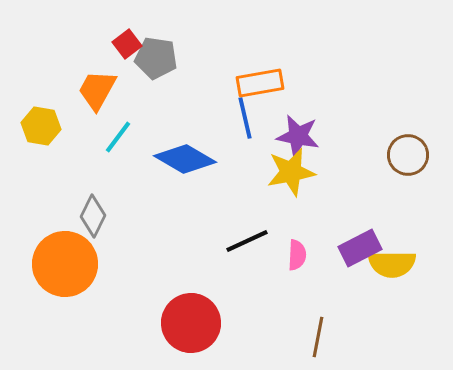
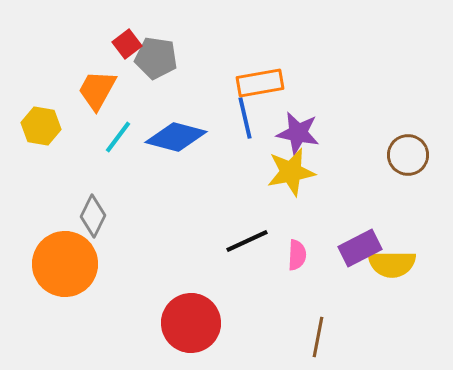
purple star: moved 3 px up
blue diamond: moved 9 px left, 22 px up; rotated 16 degrees counterclockwise
